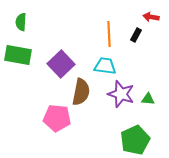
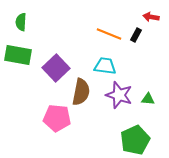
orange line: rotated 65 degrees counterclockwise
purple square: moved 5 px left, 4 px down
purple star: moved 2 px left, 1 px down
